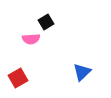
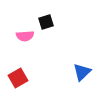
black square: rotated 14 degrees clockwise
pink semicircle: moved 6 px left, 3 px up
